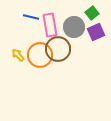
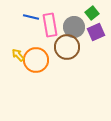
brown circle: moved 9 px right, 2 px up
orange circle: moved 4 px left, 5 px down
